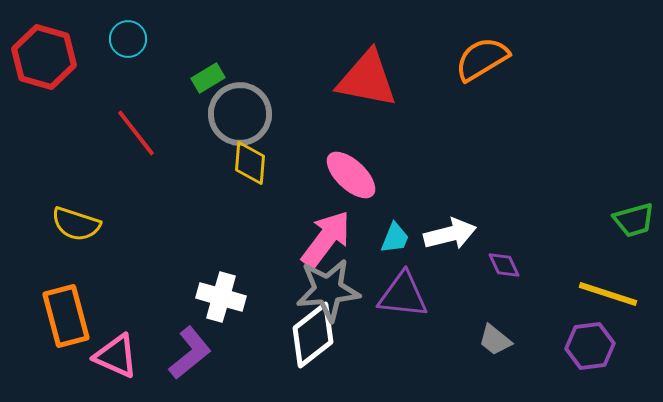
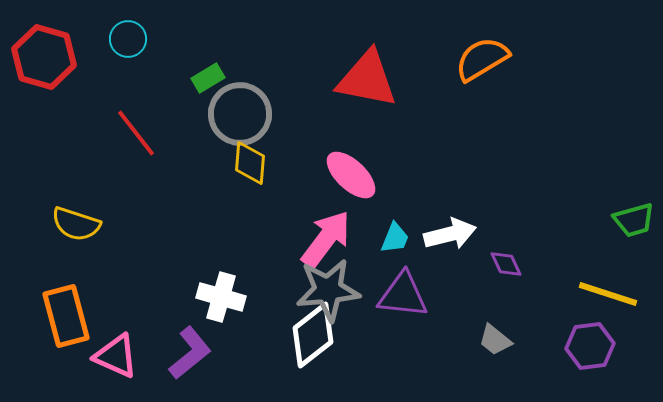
purple diamond: moved 2 px right, 1 px up
